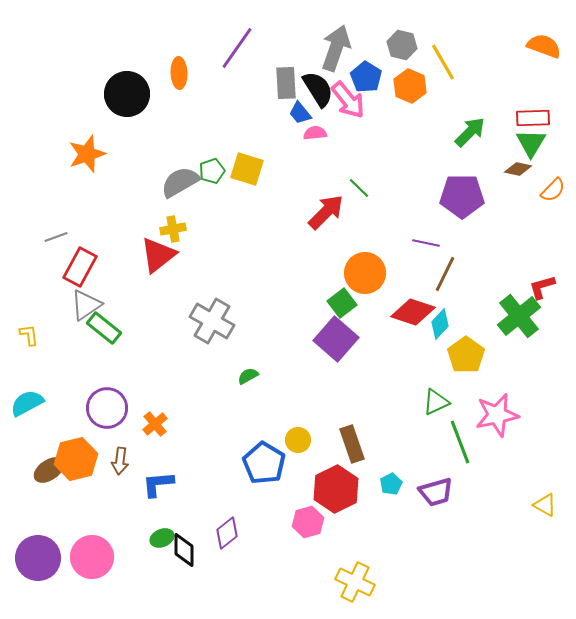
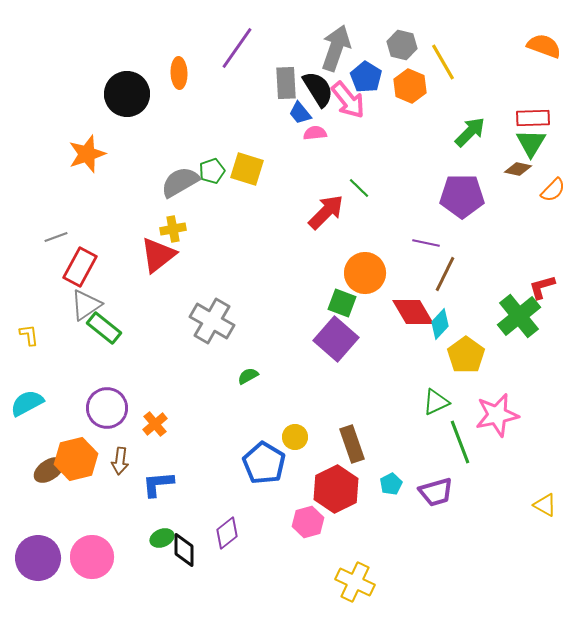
green square at (342, 303): rotated 32 degrees counterclockwise
red diamond at (413, 312): rotated 42 degrees clockwise
yellow circle at (298, 440): moved 3 px left, 3 px up
